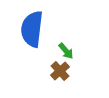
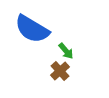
blue semicircle: rotated 66 degrees counterclockwise
